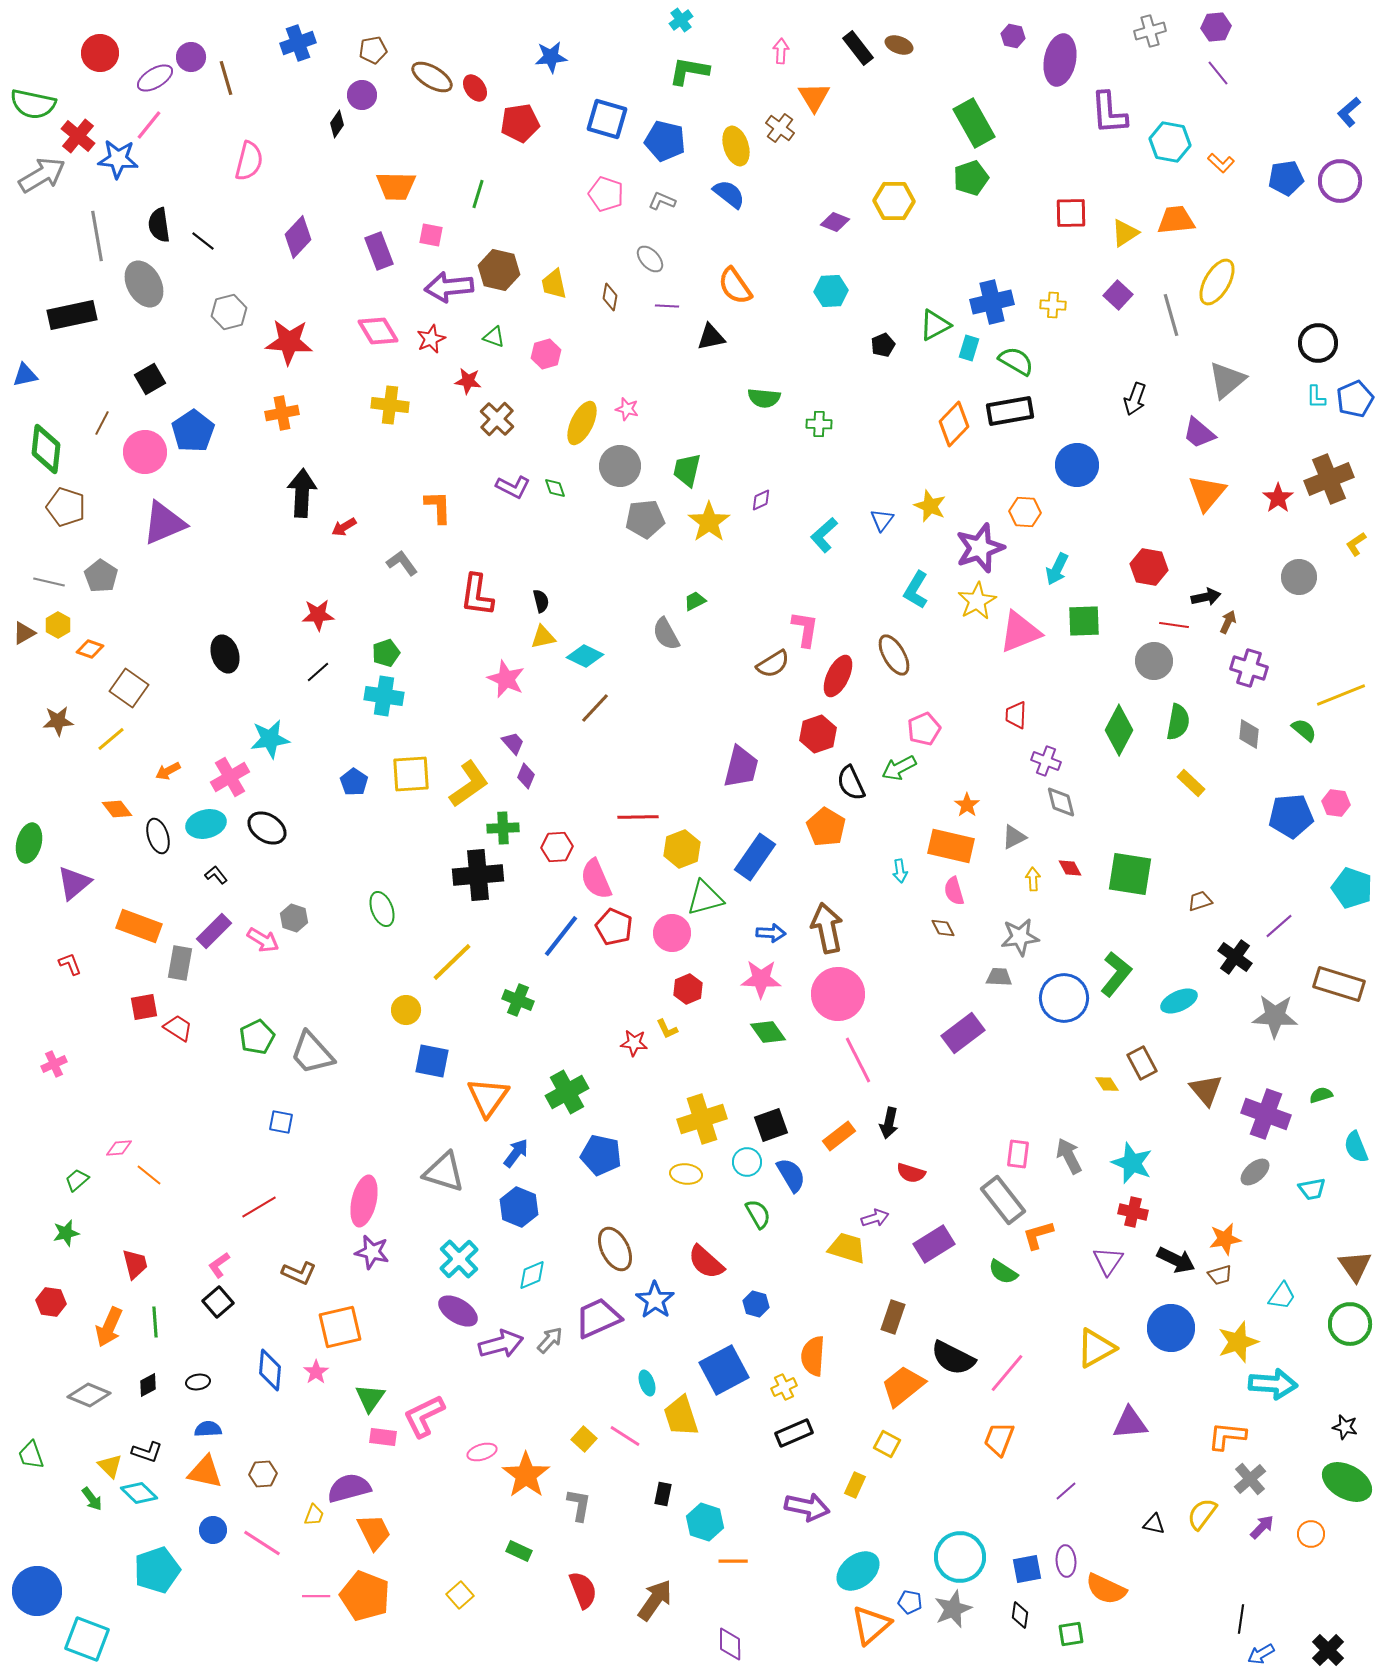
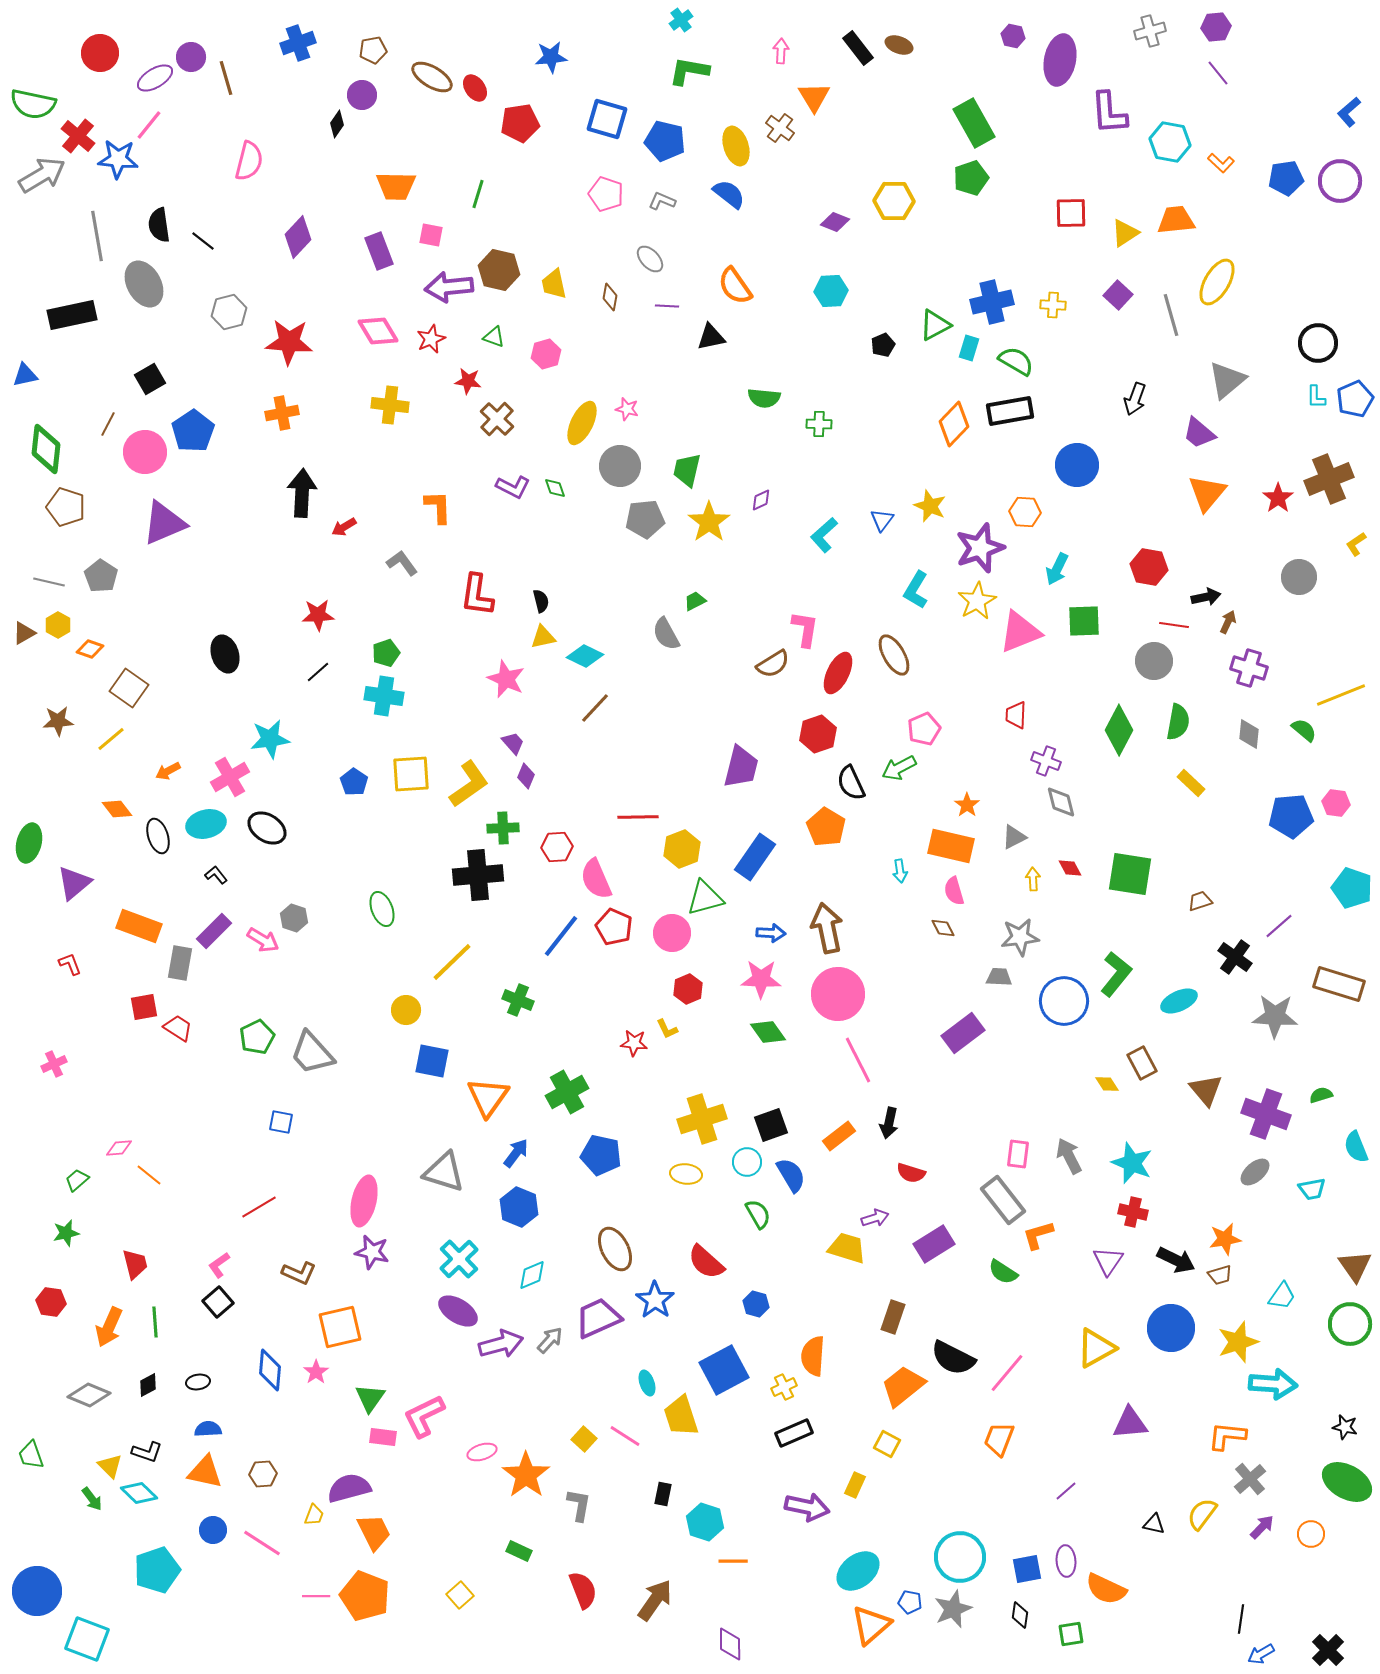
brown line at (102, 423): moved 6 px right, 1 px down
red ellipse at (838, 676): moved 3 px up
blue circle at (1064, 998): moved 3 px down
